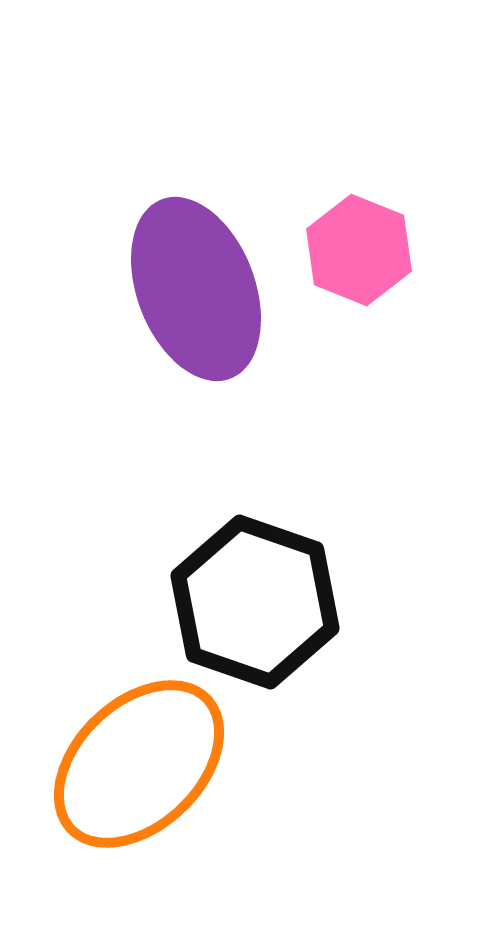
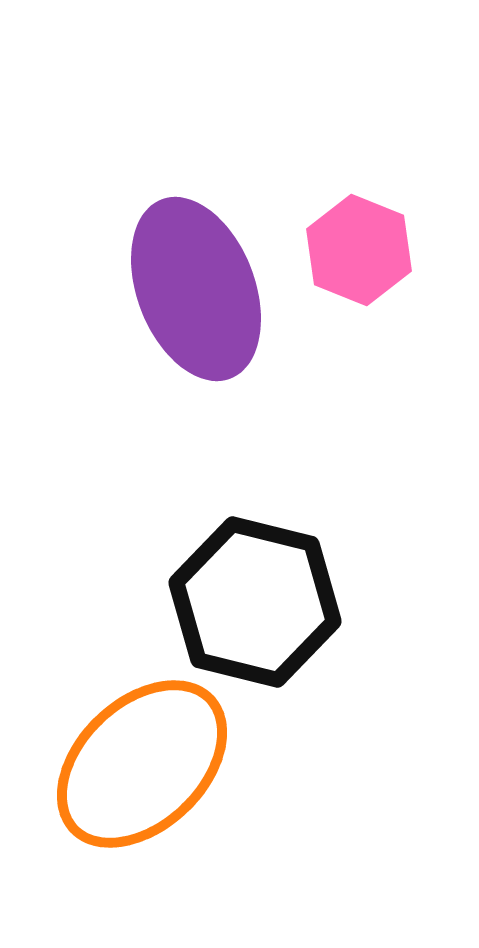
black hexagon: rotated 5 degrees counterclockwise
orange ellipse: moved 3 px right
